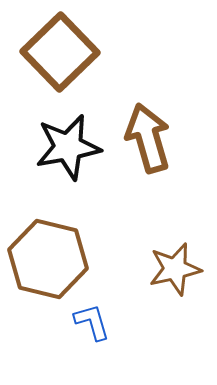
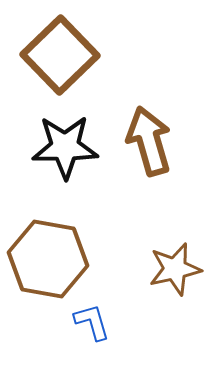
brown square: moved 3 px down
brown arrow: moved 1 px right, 3 px down
black star: moved 3 px left; rotated 10 degrees clockwise
brown hexagon: rotated 4 degrees counterclockwise
